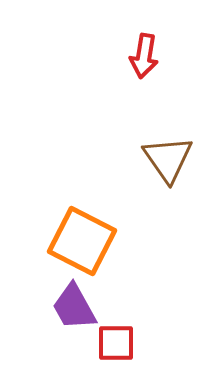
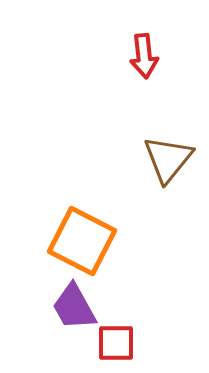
red arrow: rotated 15 degrees counterclockwise
brown triangle: rotated 14 degrees clockwise
